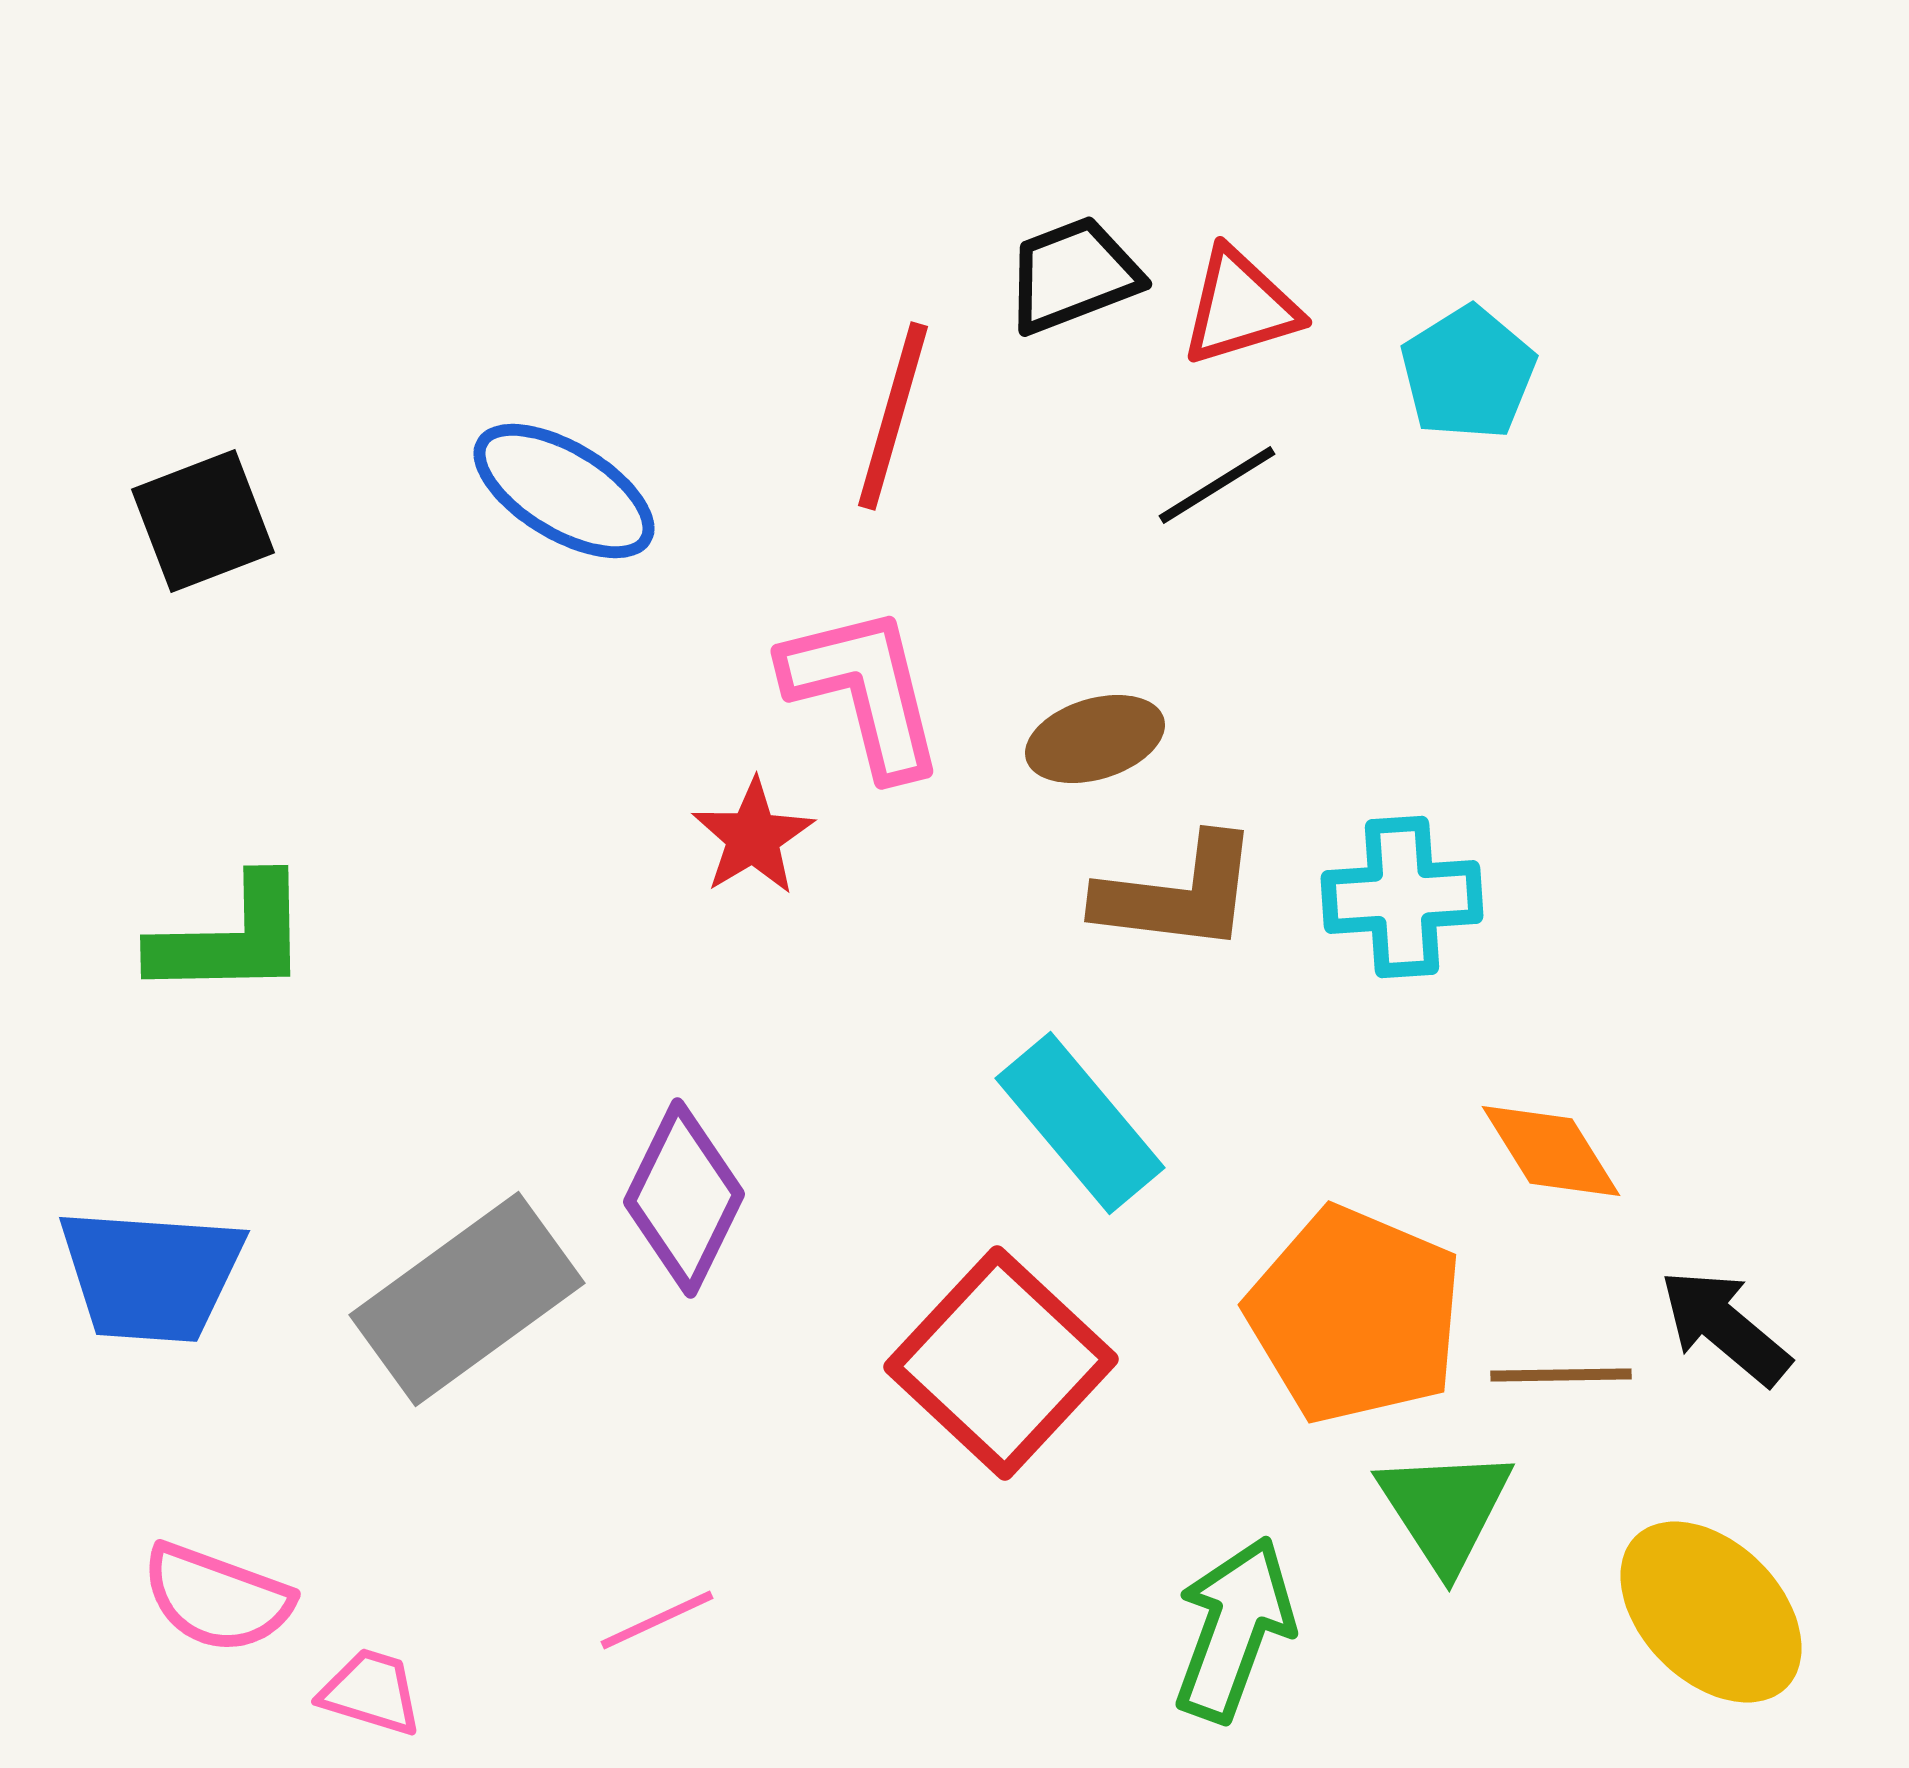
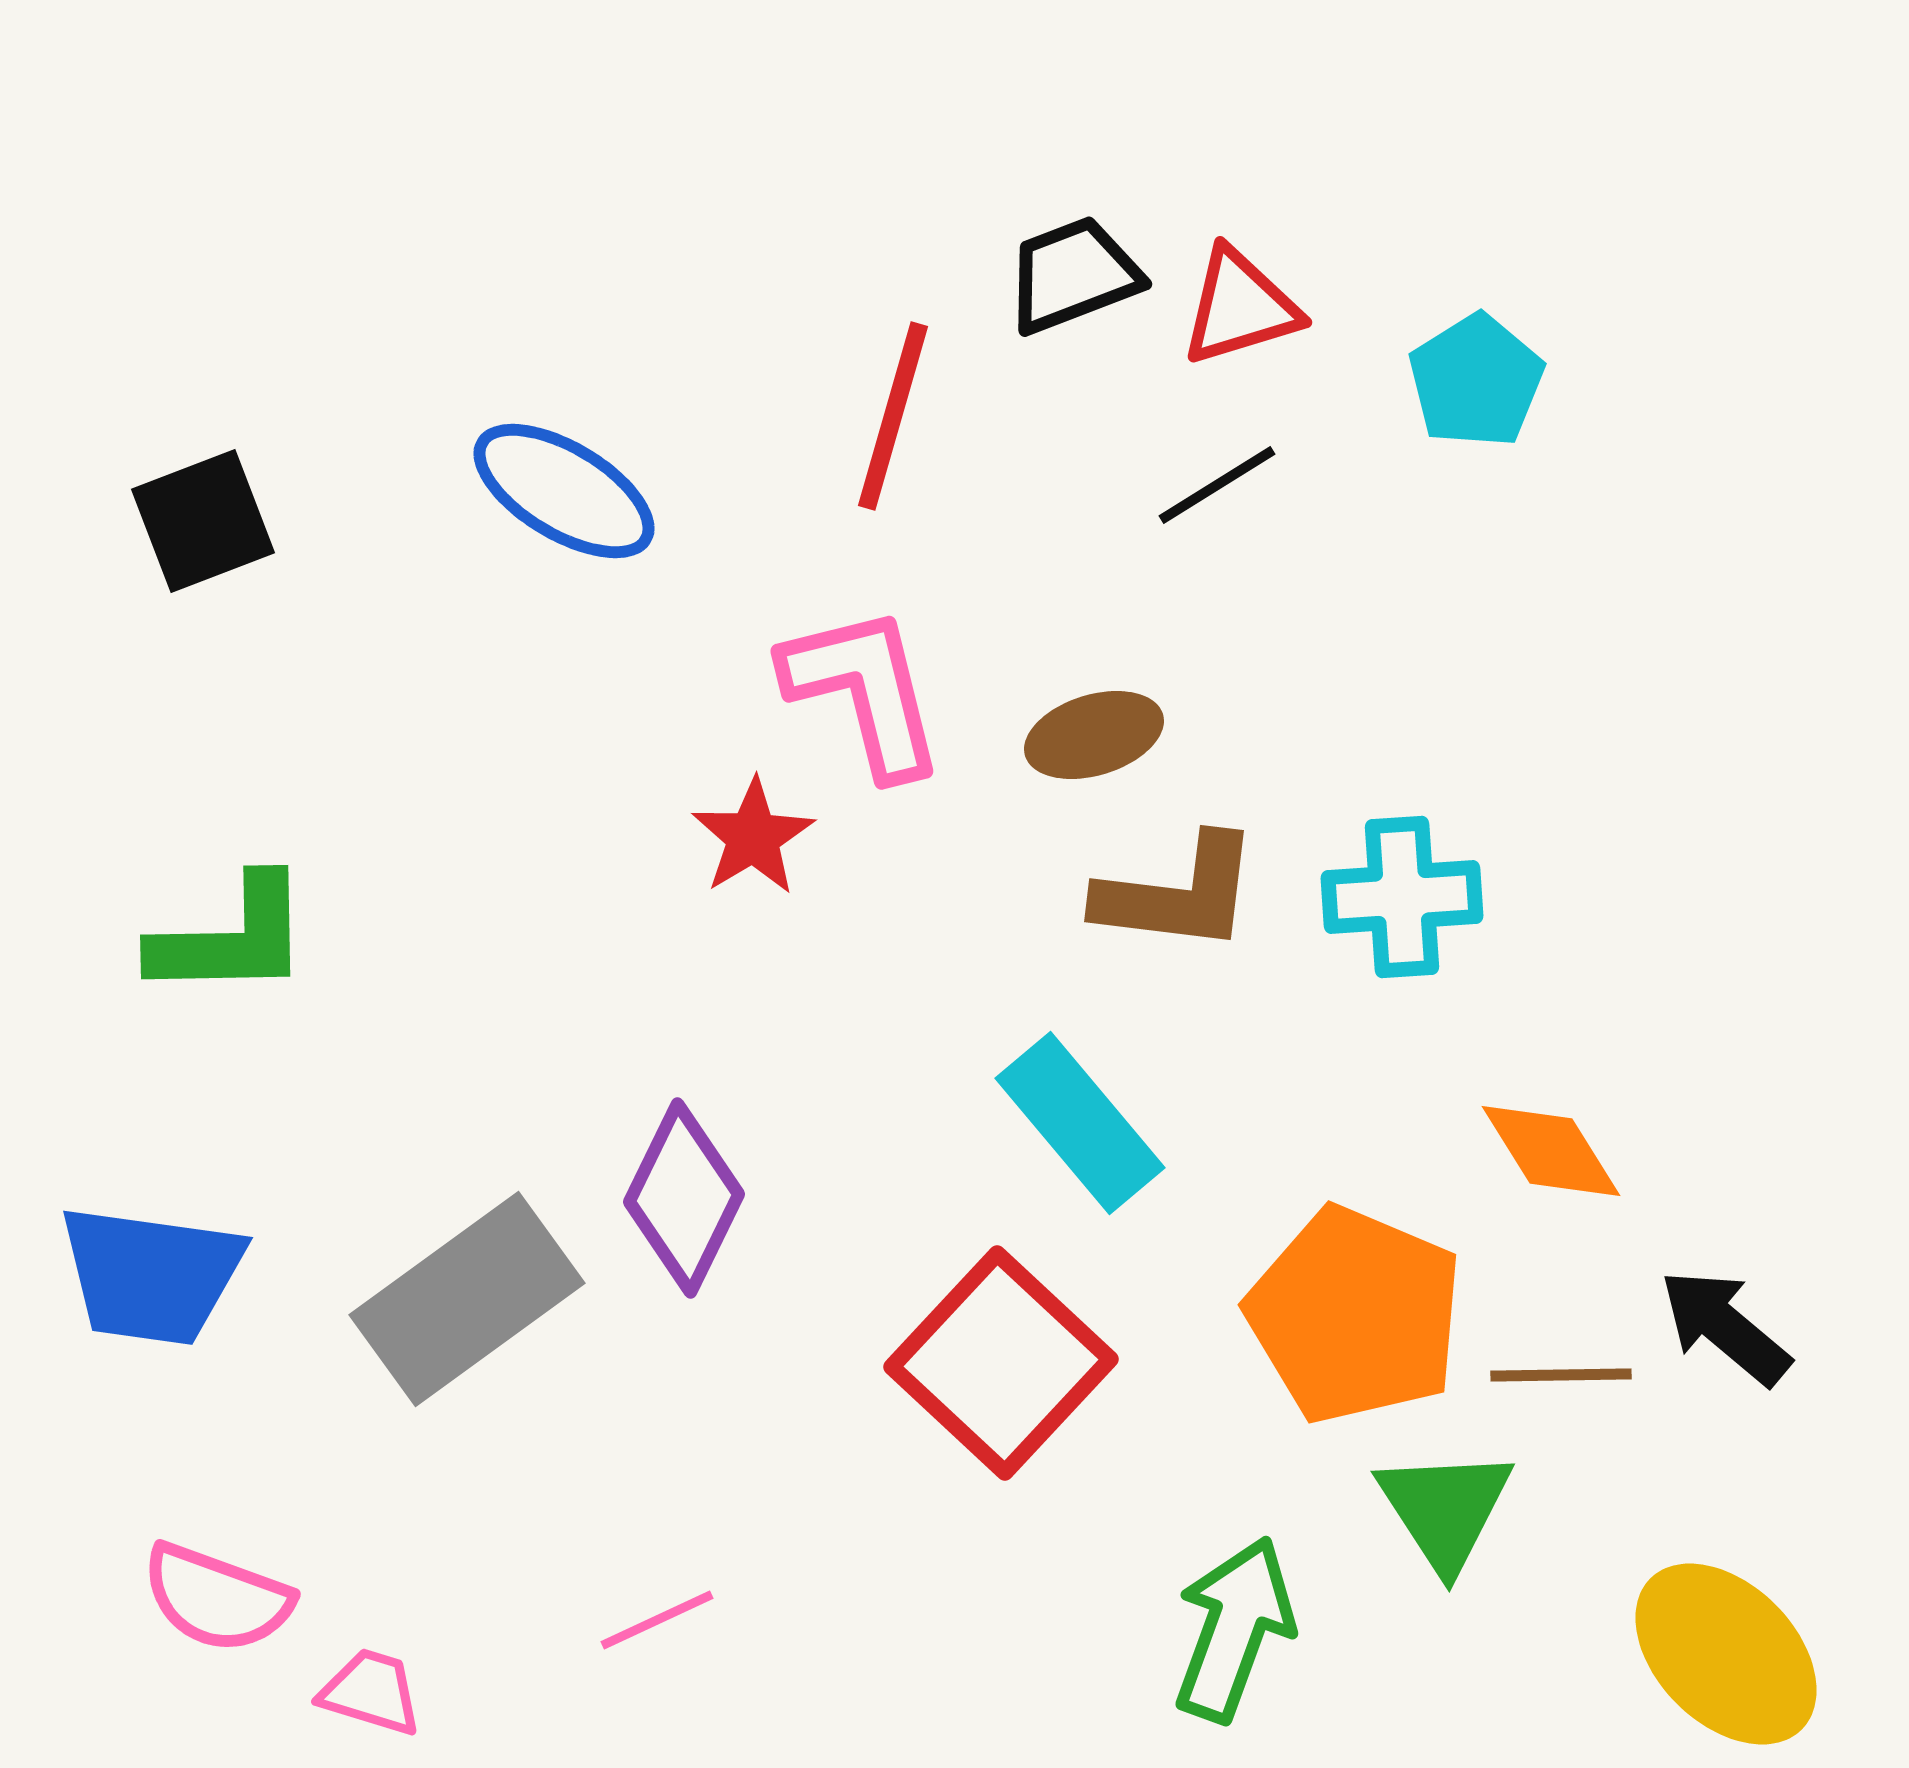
cyan pentagon: moved 8 px right, 8 px down
brown ellipse: moved 1 px left, 4 px up
blue trapezoid: rotated 4 degrees clockwise
yellow ellipse: moved 15 px right, 42 px down
